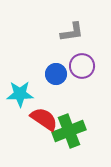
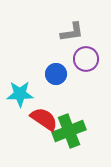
purple circle: moved 4 px right, 7 px up
